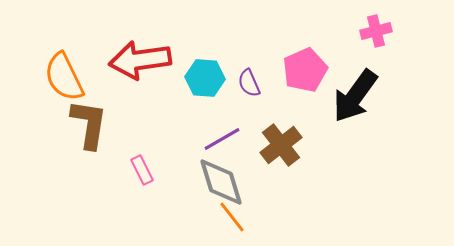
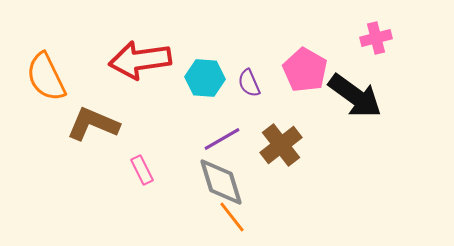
pink cross: moved 7 px down
pink pentagon: rotated 18 degrees counterclockwise
orange semicircle: moved 18 px left
black arrow: rotated 90 degrees counterclockwise
brown L-shape: moved 4 px right; rotated 76 degrees counterclockwise
